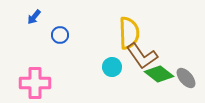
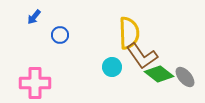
gray ellipse: moved 1 px left, 1 px up
